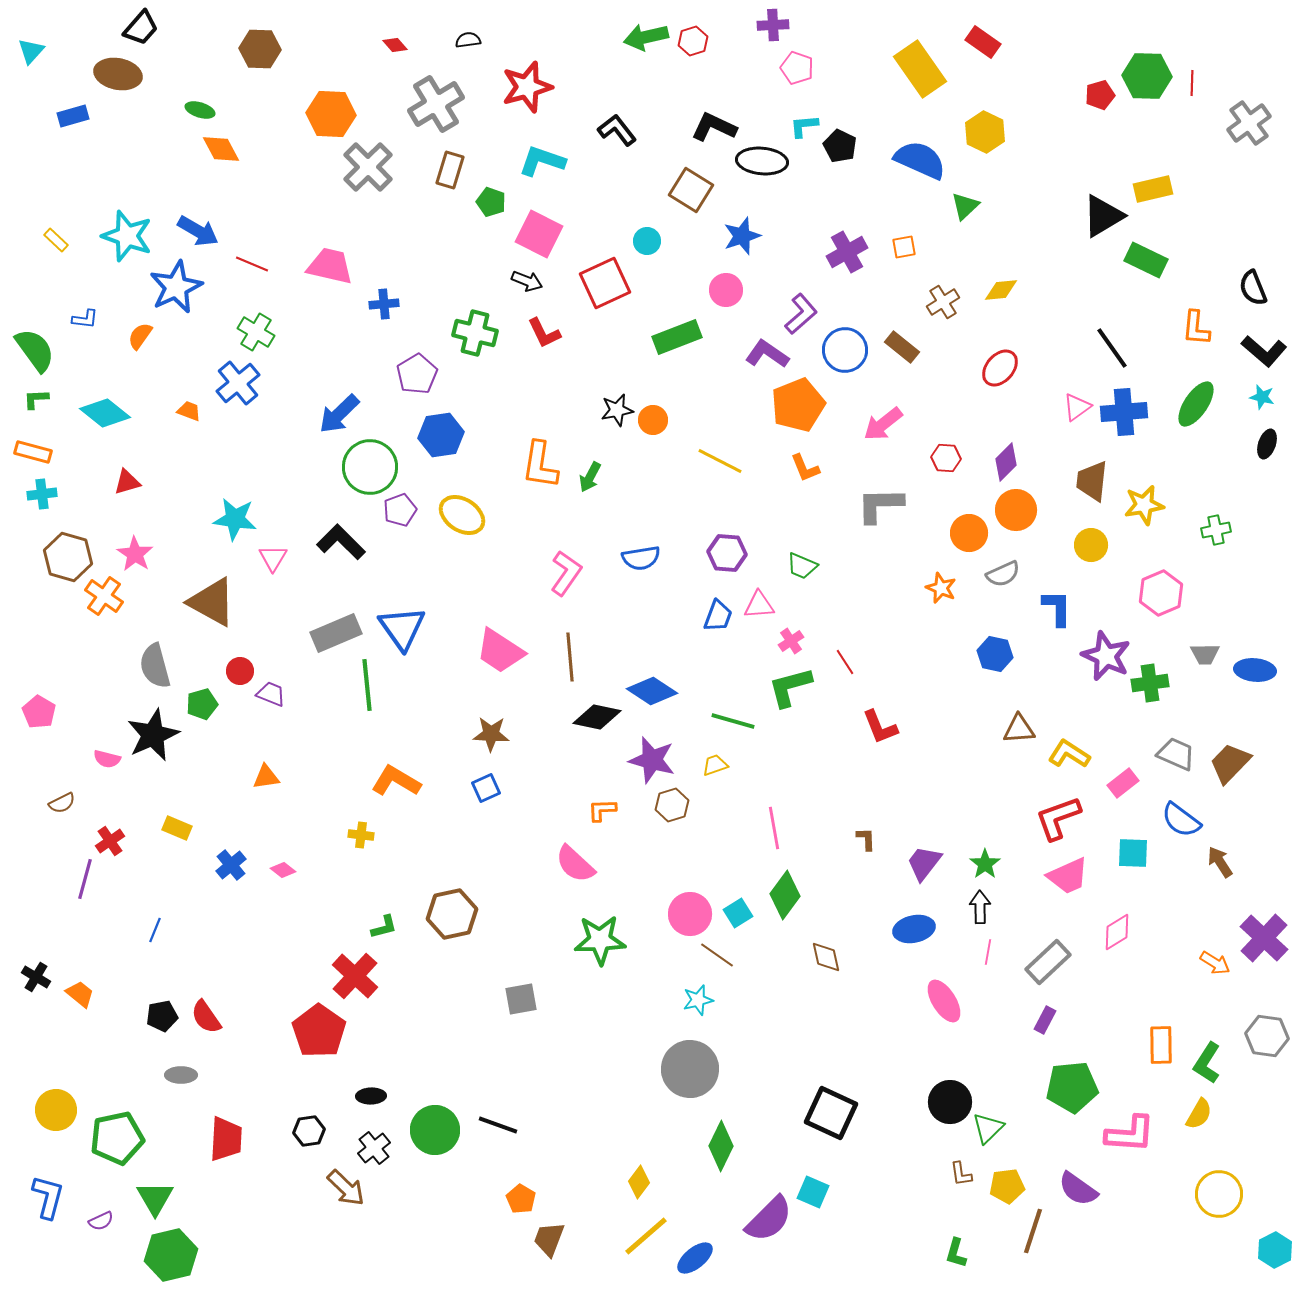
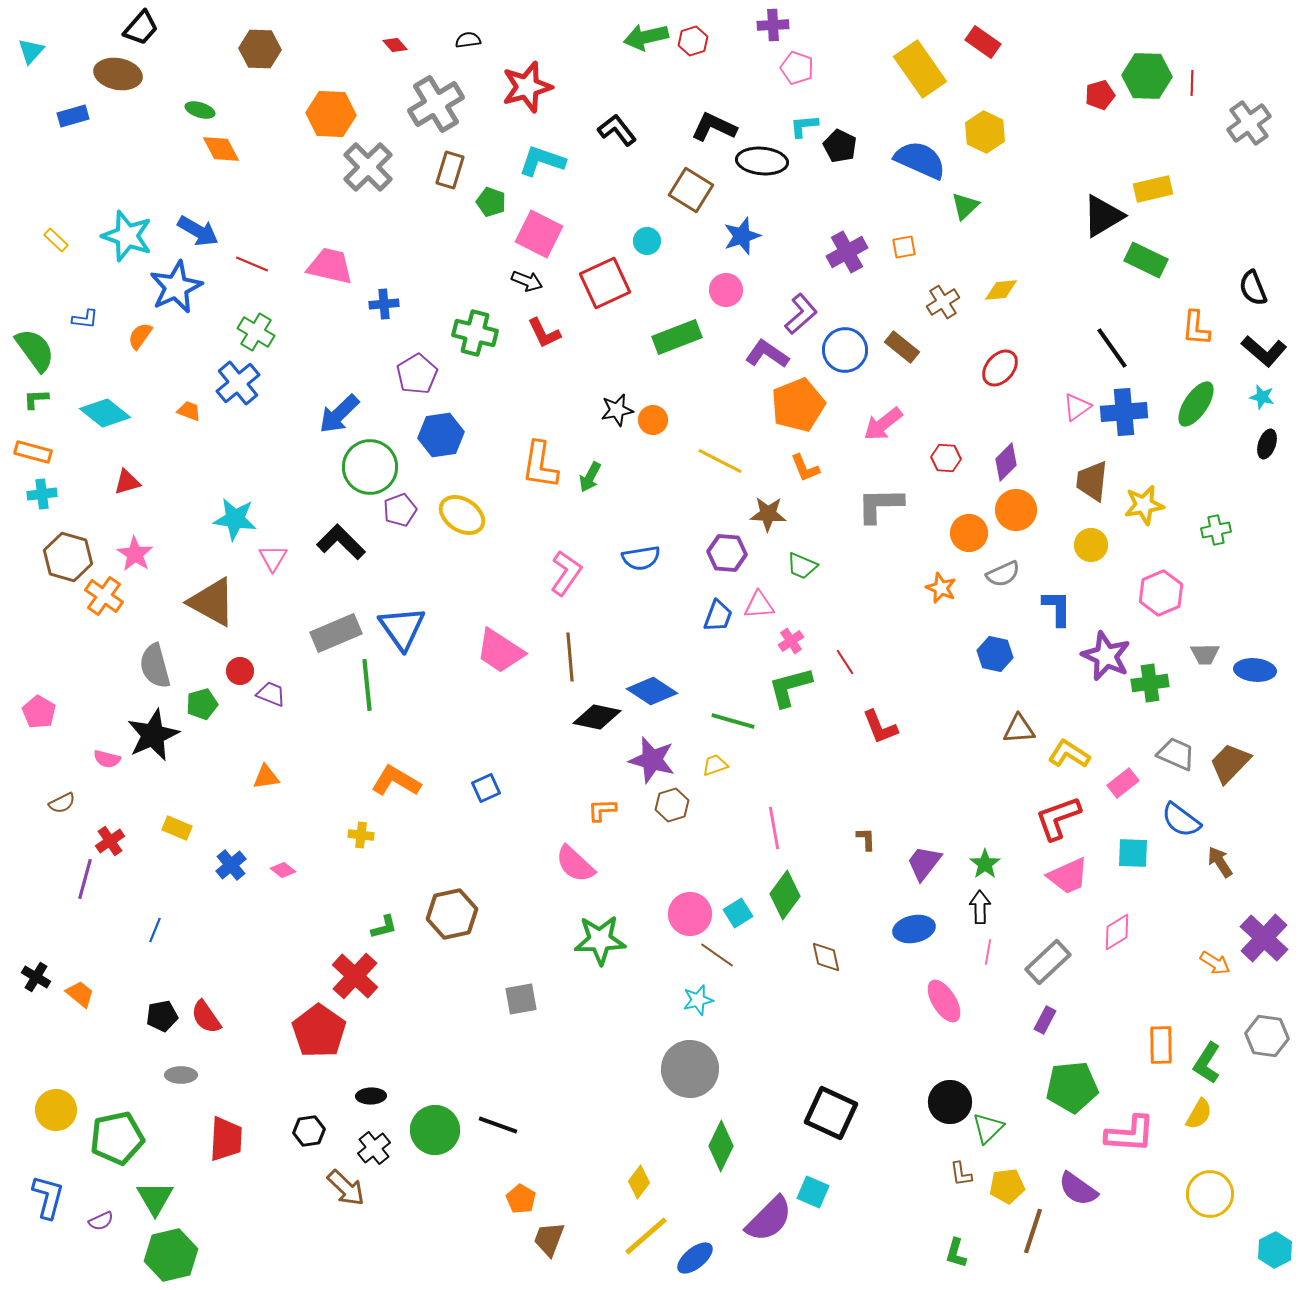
brown star at (491, 734): moved 277 px right, 220 px up
yellow circle at (1219, 1194): moved 9 px left
